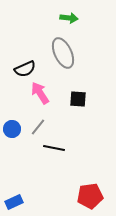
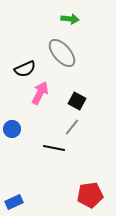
green arrow: moved 1 px right, 1 px down
gray ellipse: moved 1 px left; rotated 16 degrees counterclockwise
pink arrow: rotated 60 degrees clockwise
black square: moved 1 px left, 2 px down; rotated 24 degrees clockwise
gray line: moved 34 px right
red pentagon: moved 1 px up
